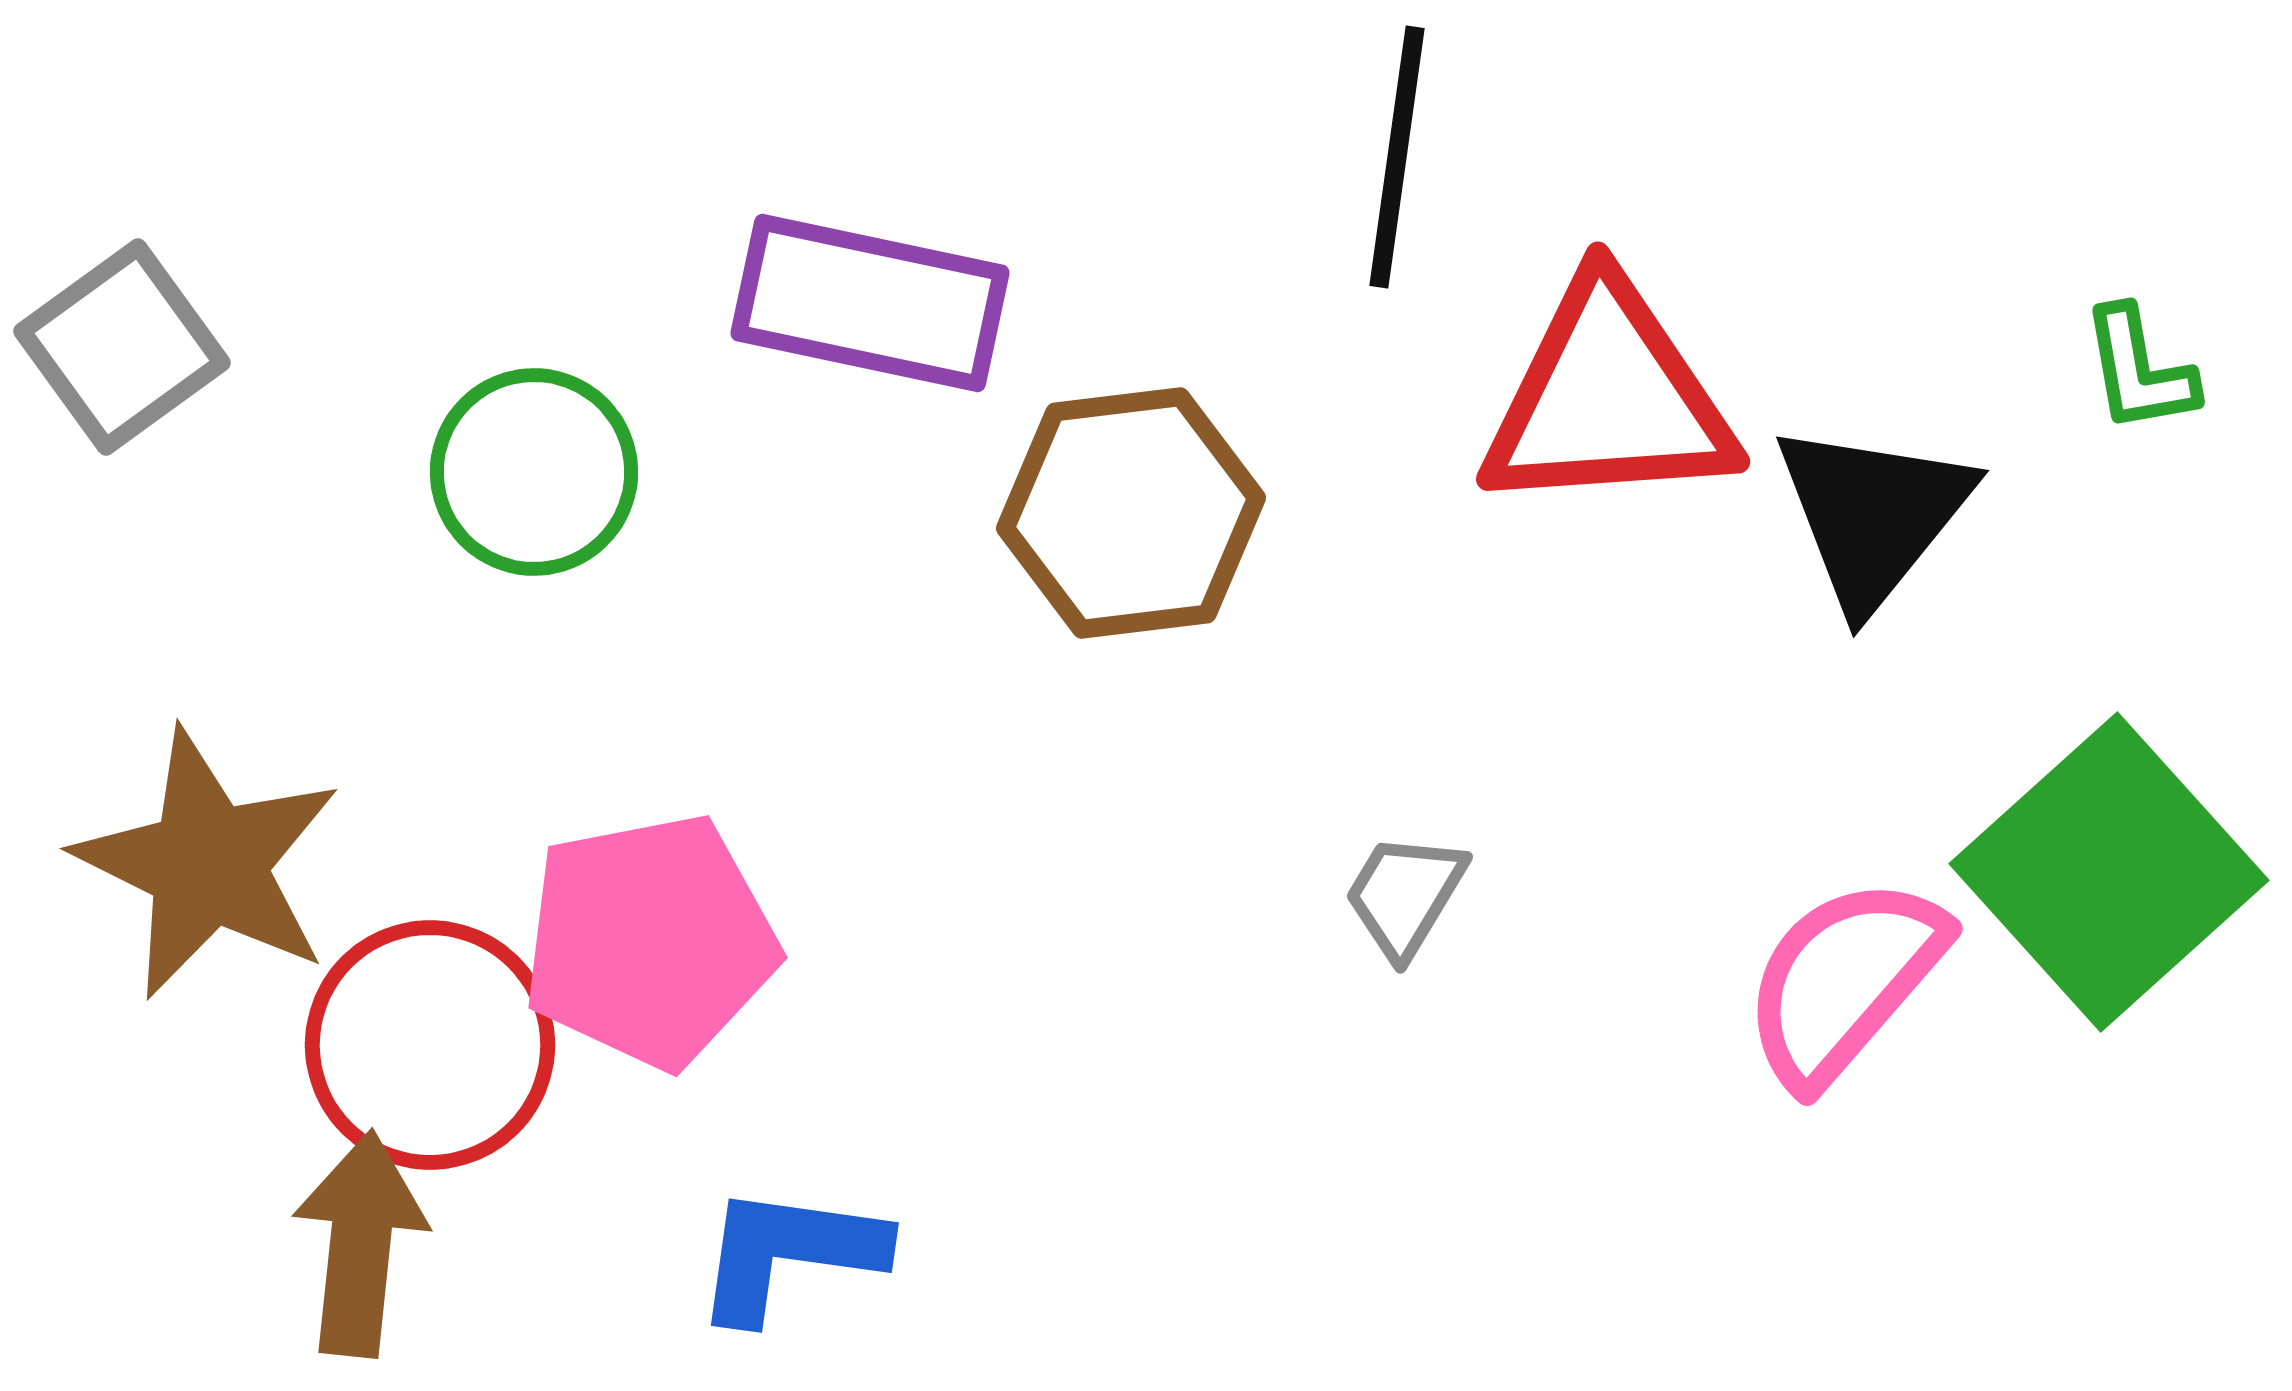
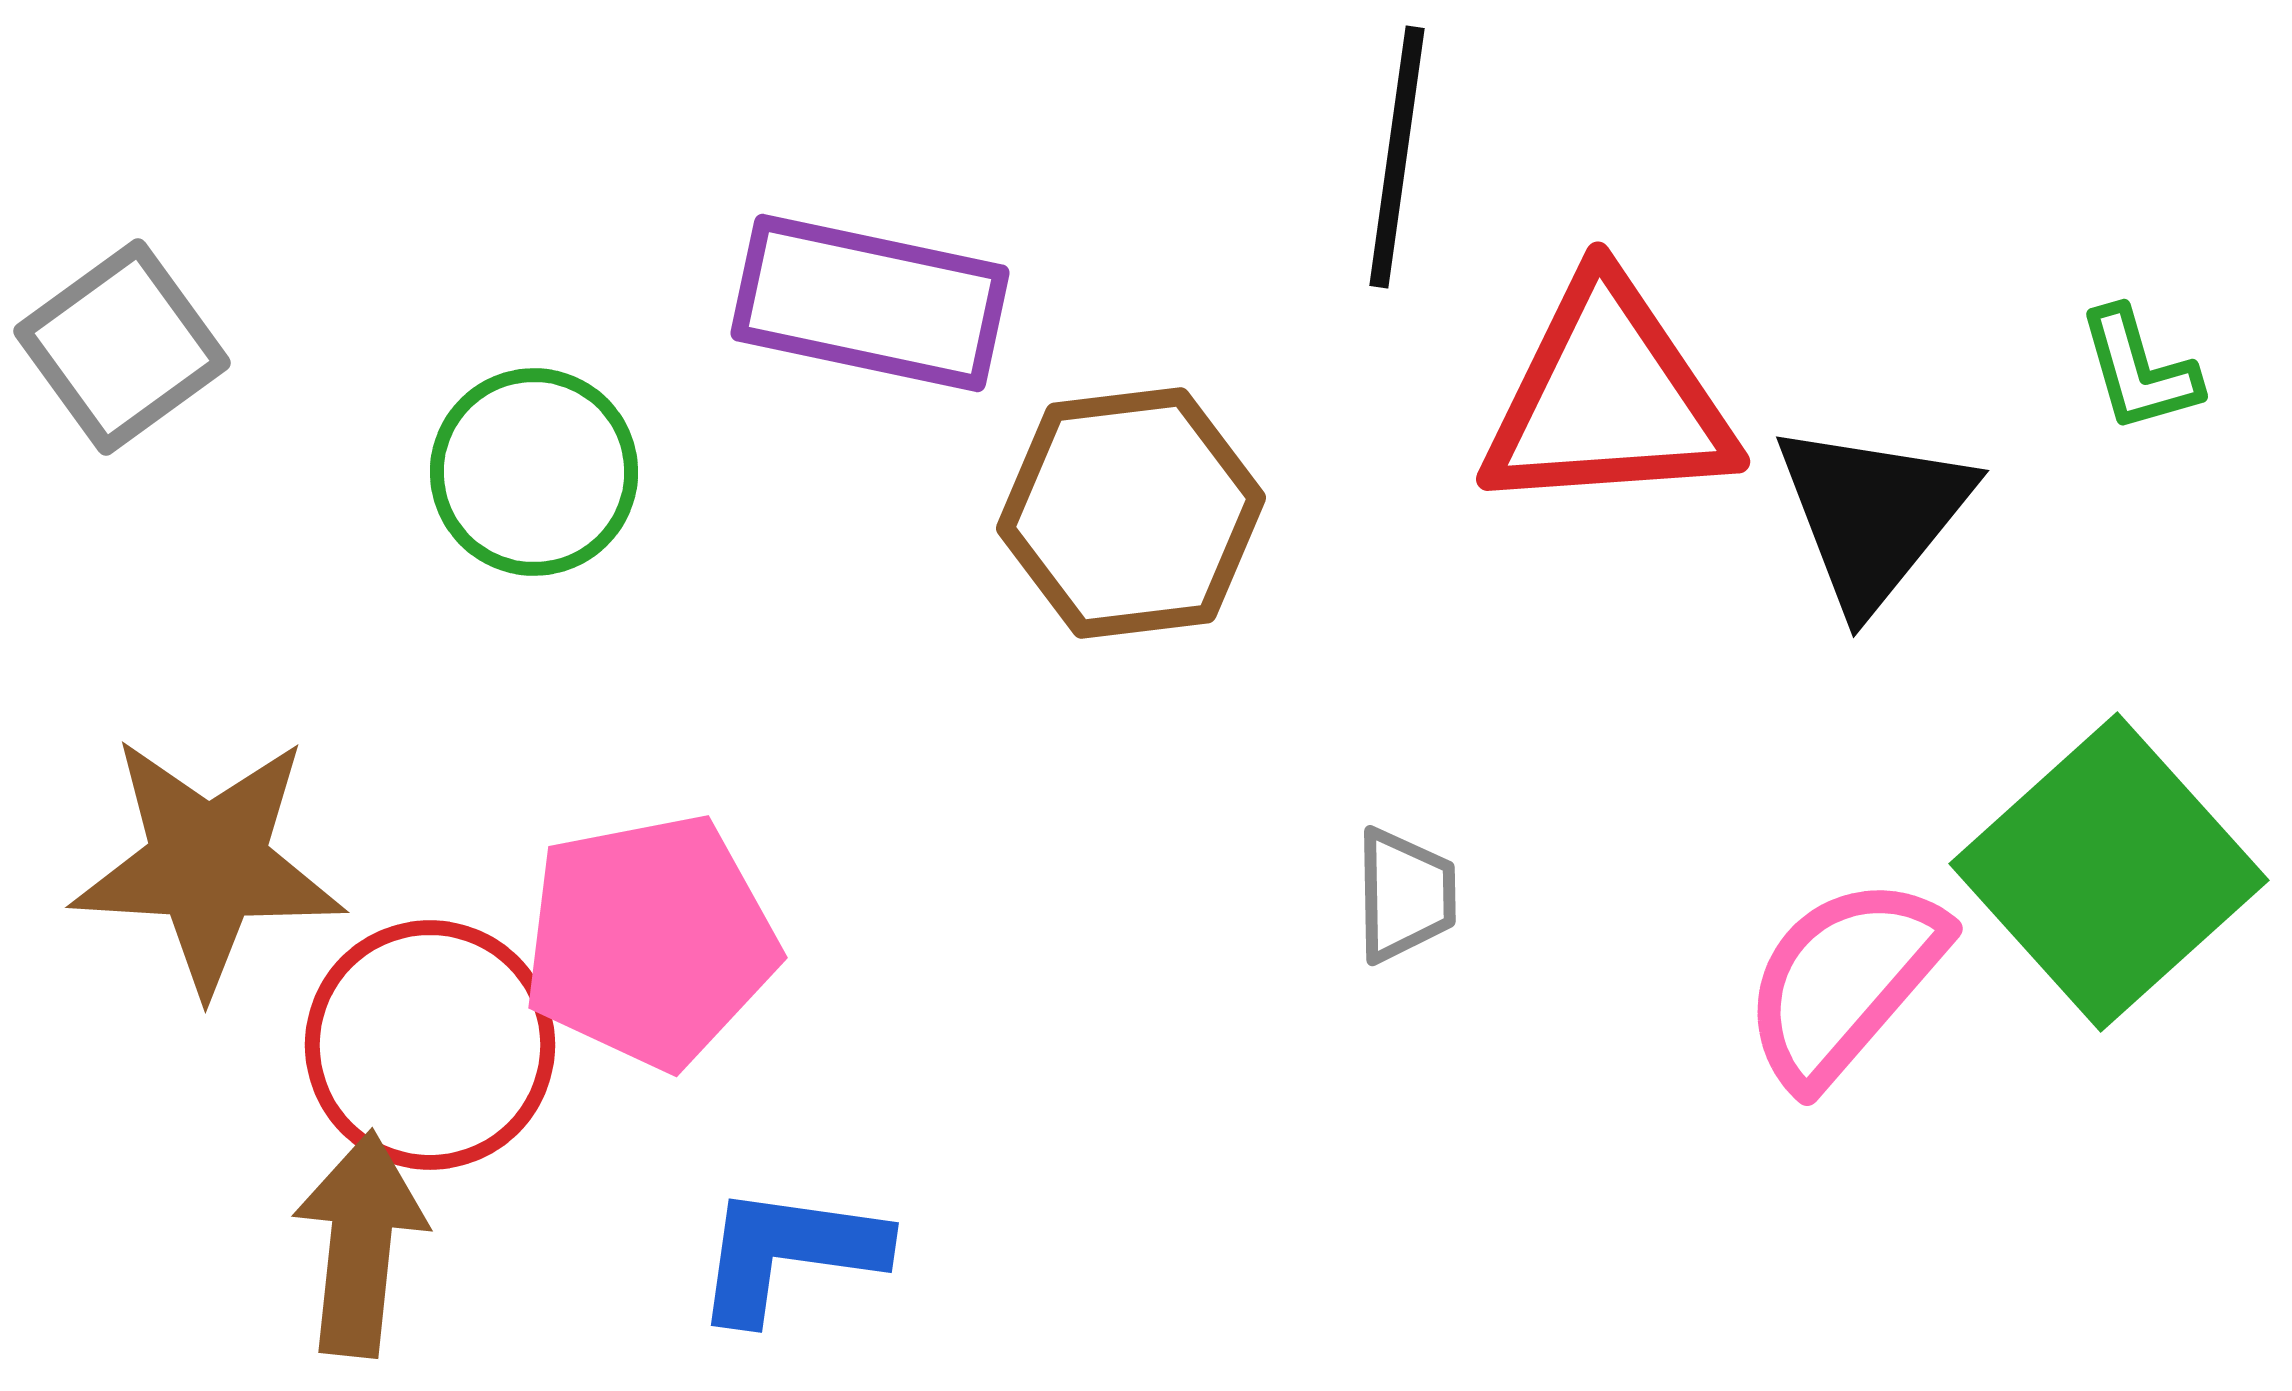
green L-shape: rotated 6 degrees counterclockwise
brown star: rotated 23 degrees counterclockwise
gray trapezoid: rotated 148 degrees clockwise
